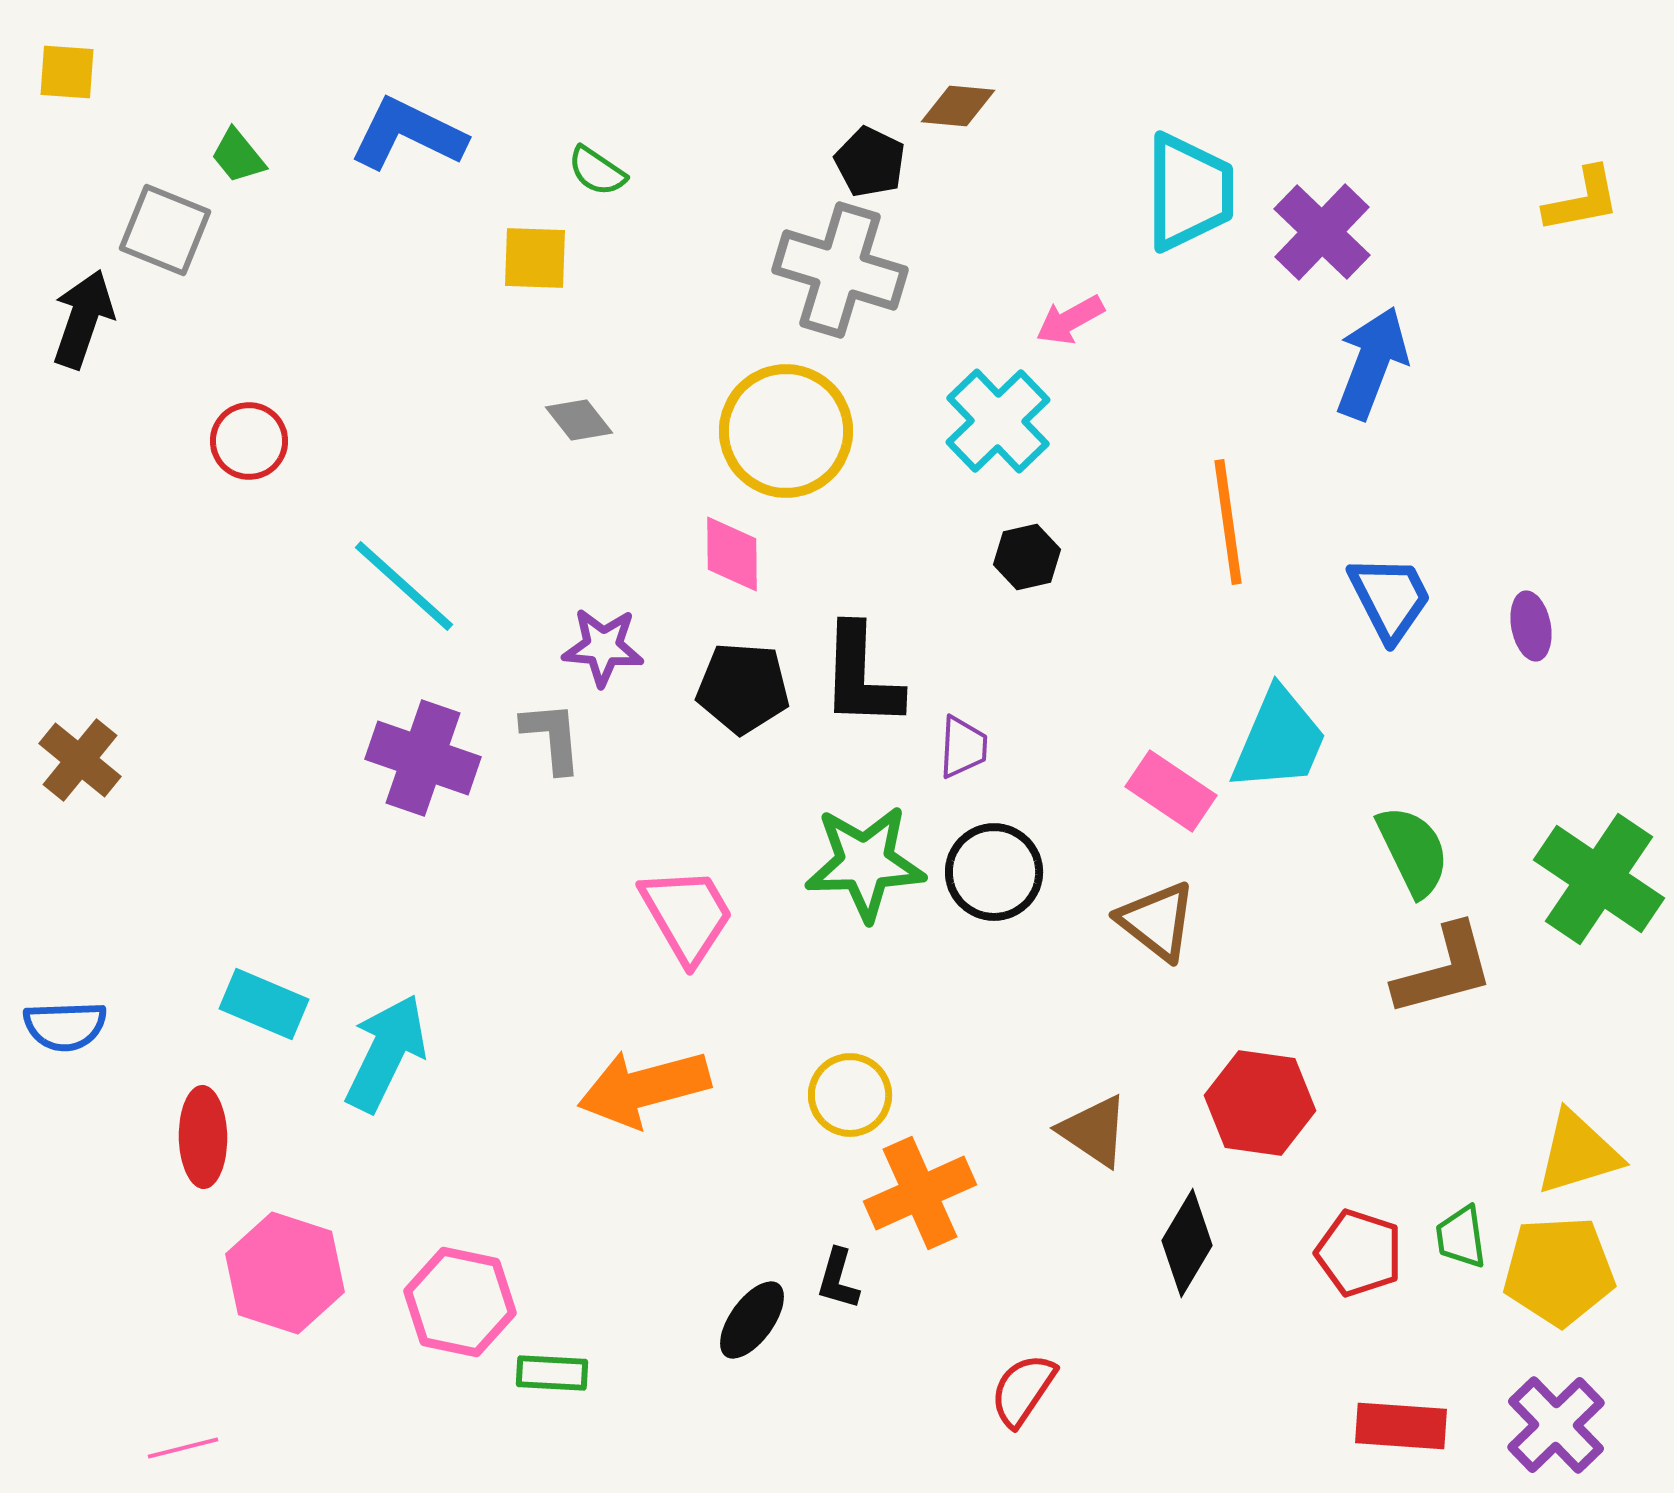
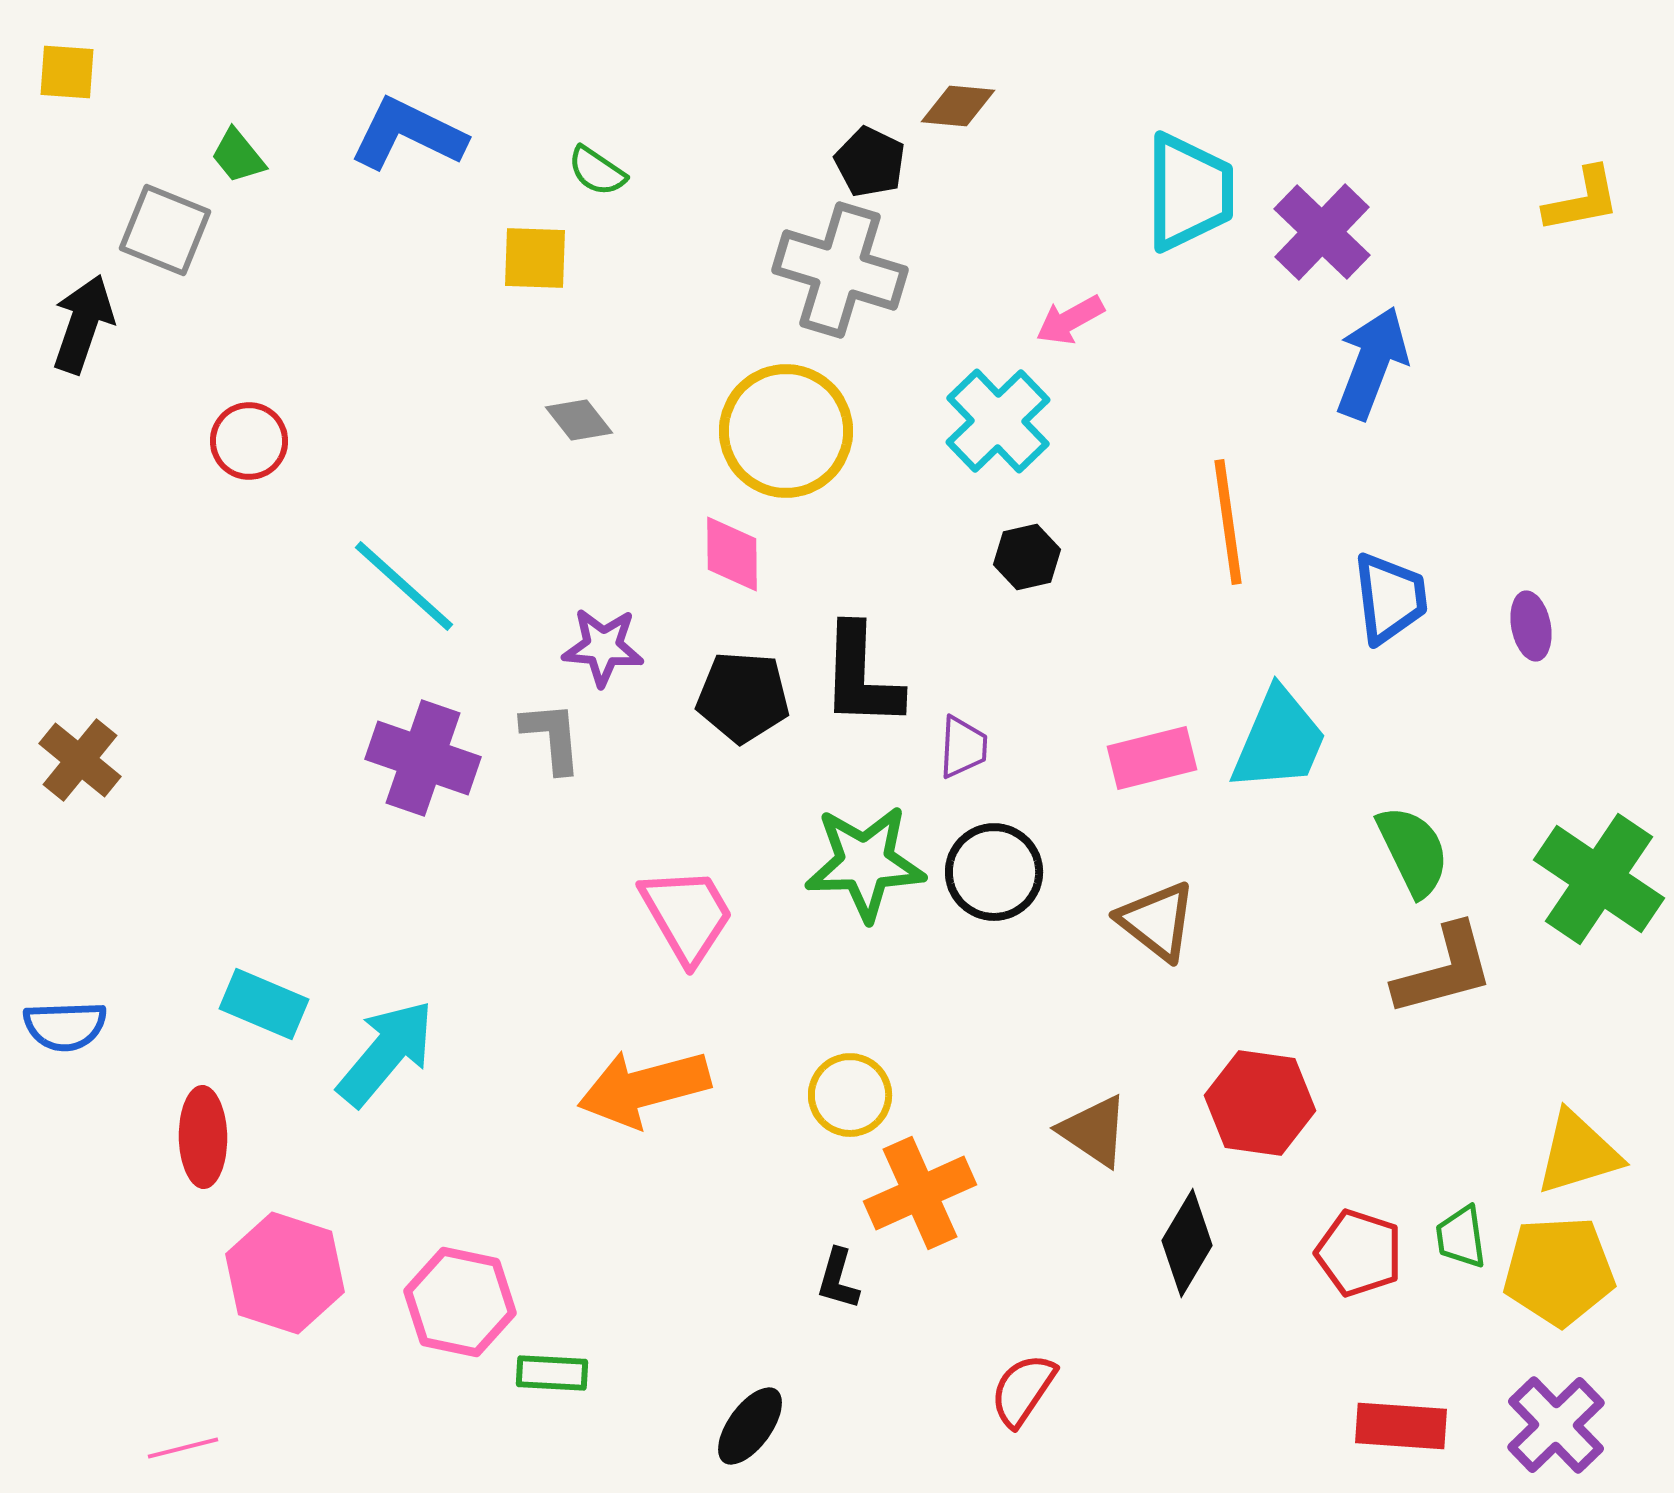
black arrow at (83, 319): moved 5 px down
blue trapezoid at (1390, 598): rotated 20 degrees clockwise
black pentagon at (743, 688): moved 9 px down
pink rectangle at (1171, 791): moved 19 px left, 33 px up; rotated 48 degrees counterclockwise
cyan arrow at (386, 1053): rotated 14 degrees clockwise
black ellipse at (752, 1320): moved 2 px left, 106 px down
